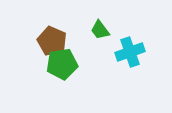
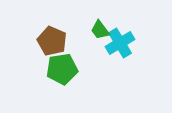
cyan cross: moved 10 px left, 9 px up; rotated 12 degrees counterclockwise
green pentagon: moved 5 px down
